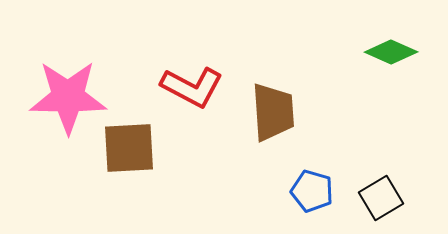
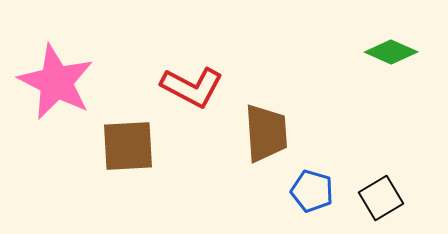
pink star: moved 12 px left, 15 px up; rotated 26 degrees clockwise
brown trapezoid: moved 7 px left, 21 px down
brown square: moved 1 px left, 2 px up
